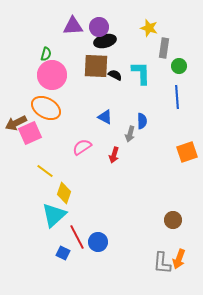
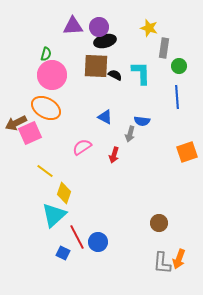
blue semicircle: rotated 98 degrees clockwise
brown circle: moved 14 px left, 3 px down
